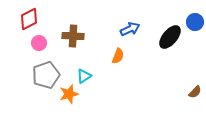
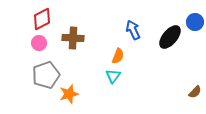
red diamond: moved 13 px right
blue arrow: moved 3 px right, 1 px down; rotated 90 degrees counterclockwise
brown cross: moved 2 px down
cyan triangle: moved 29 px right; rotated 21 degrees counterclockwise
